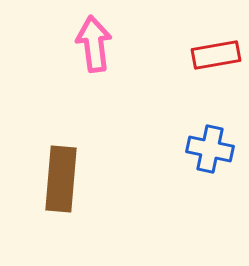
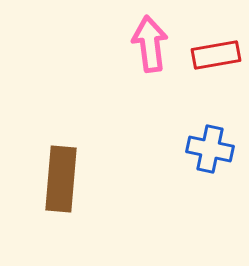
pink arrow: moved 56 px right
